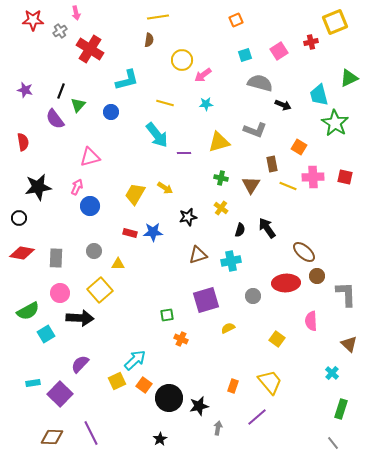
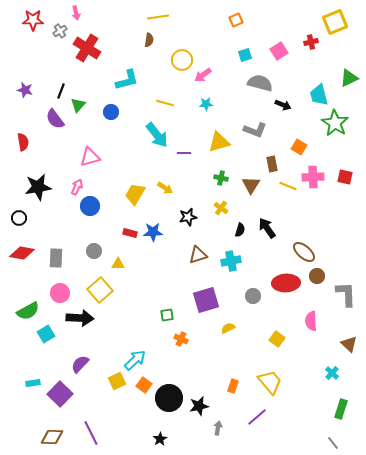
red cross at (90, 49): moved 3 px left, 1 px up
